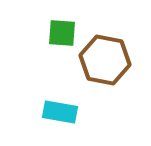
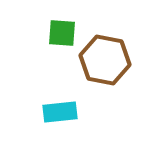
cyan rectangle: rotated 16 degrees counterclockwise
